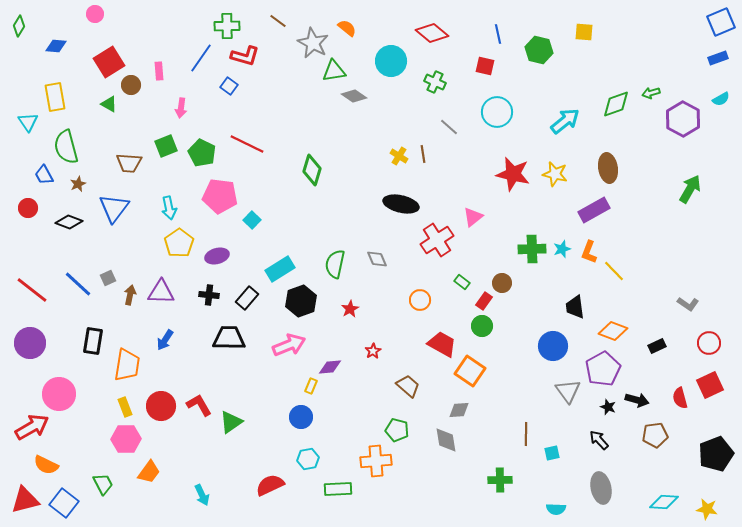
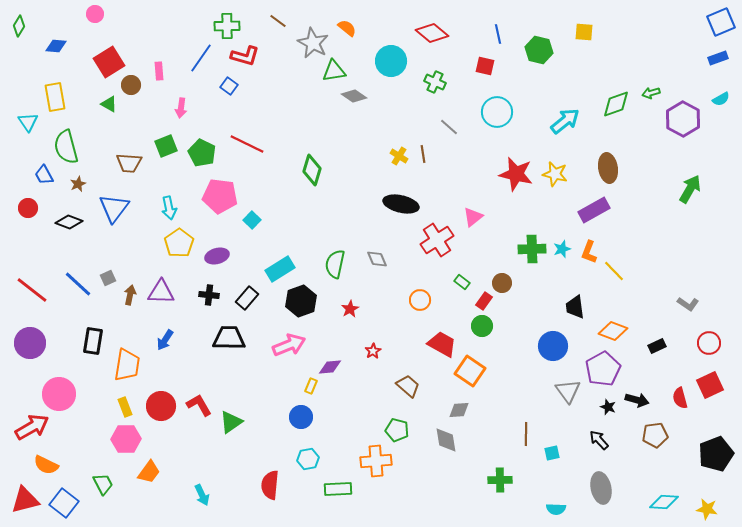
red star at (513, 174): moved 3 px right
red semicircle at (270, 485): rotated 60 degrees counterclockwise
